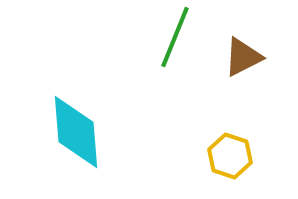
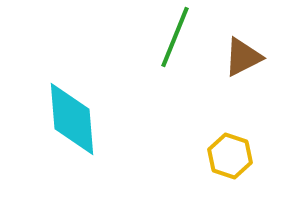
cyan diamond: moved 4 px left, 13 px up
